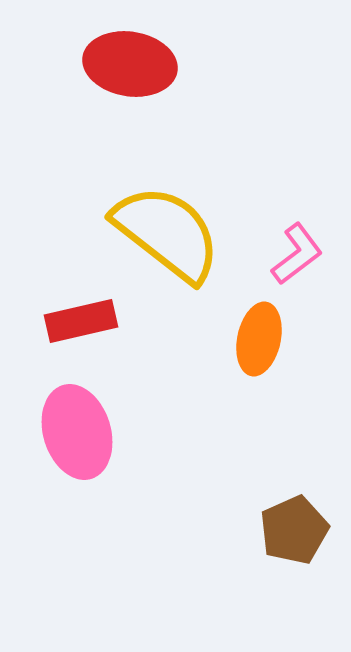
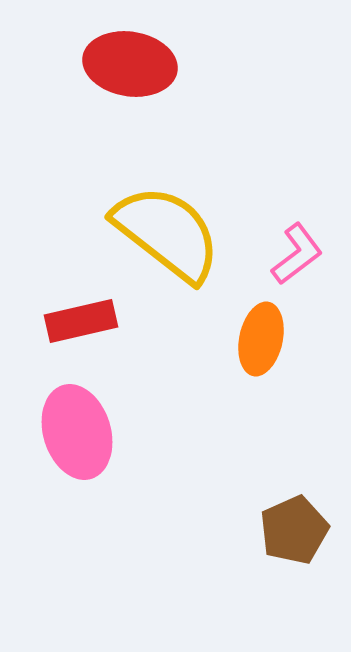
orange ellipse: moved 2 px right
